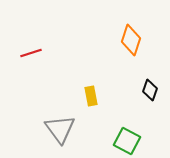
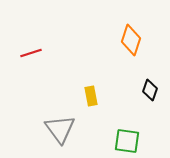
green square: rotated 20 degrees counterclockwise
